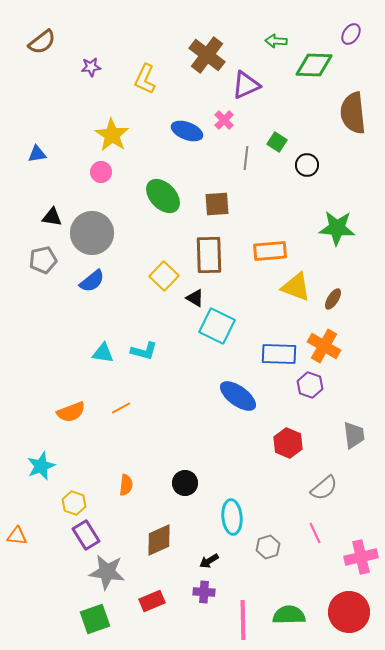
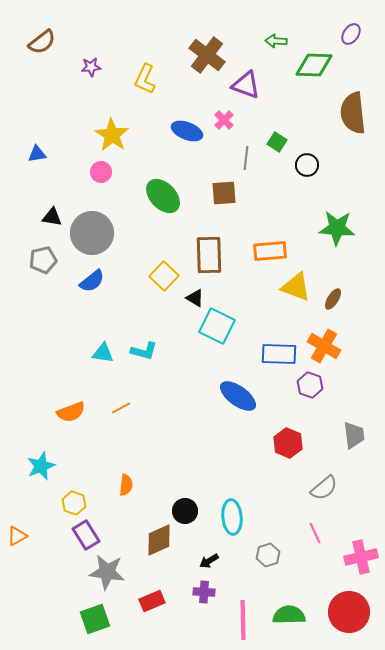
purple triangle at (246, 85): rotated 44 degrees clockwise
brown square at (217, 204): moved 7 px right, 11 px up
black circle at (185, 483): moved 28 px down
orange triangle at (17, 536): rotated 35 degrees counterclockwise
gray hexagon at (268, 547): moved 8 px down
